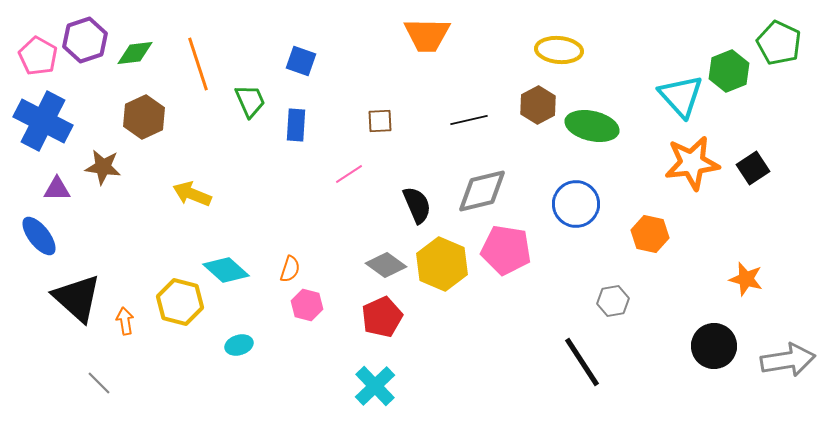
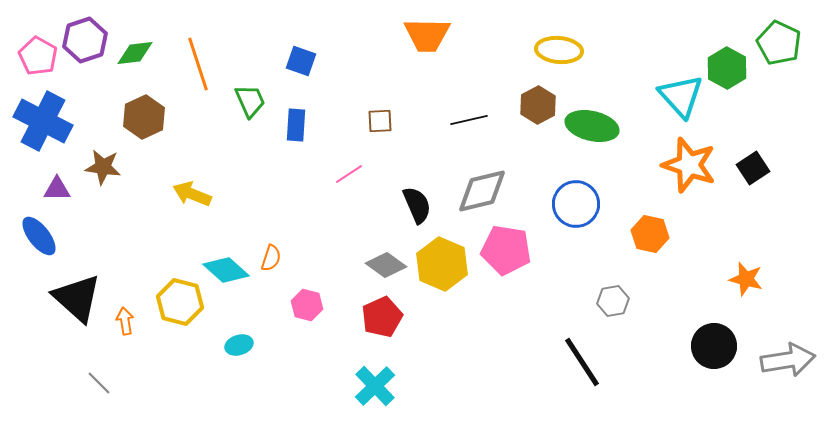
green hexagon at (729, 71): moved 2 px left, 3 px up; rotated 9 degrees counterclockwise
orange star at (692, 163): moved 3 px left, 2 px down; rotated 26 degrees clockwise
orange semicircle at (290, 269): moved 19 px left, 11 px up
